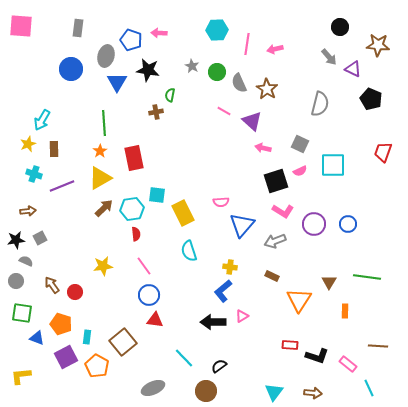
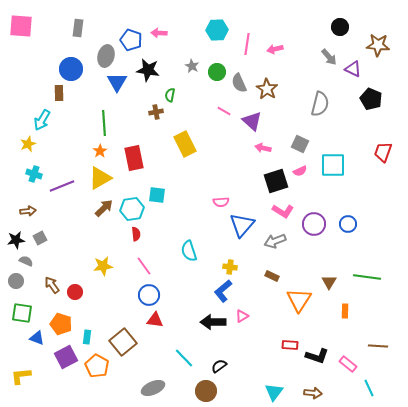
brown rectangle at (54, 149): moved 5 px right, 56 px up
yellow rectangle at (183, 213): moved 2 px right, 69 px up
